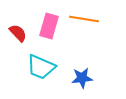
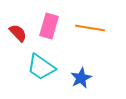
orange line: moved 6 px right, 9 px down
cyan trapezoid: rotated 12 degrees clockwise
blue star: moved 1 px left; rotated 20 degrees counterclockwise
